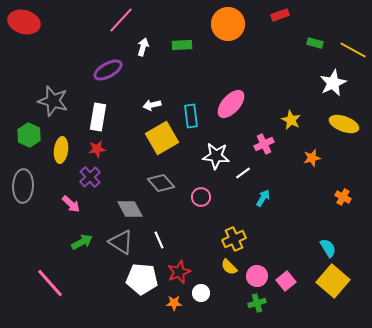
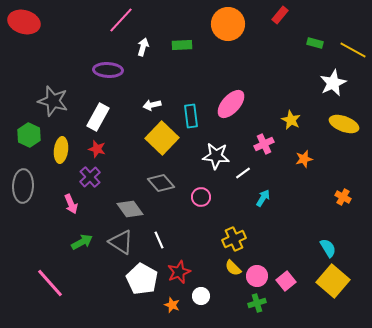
red rectangle at (280, 15): rotated 30 degrees counterclockwise
purple ellipse at (108, 70): rotated 32 degrees clockwise
white rectangle at (98, 117): rotated 20 degrees clockwise
yellow square at (162, 138): rotated 16 degrees counterclockwise
red star at (97, 149): rotated 24 degrees clockwise
orange star at (312, 158): moved 8 px left, 1 px down
pink arrow at (71, 204): rotated 24 degrees clockwise
gray diamond at (130, 209): rotated 8 degrees counterclockwise
yellow semicircle at (229, 267): moved 4 px right, 1 px down
white pentagon at (142, 279): rotated 24 degrees clockwise
white circle at (201, 293): moved 3 px down
orange star at (174, 303): moved 2 px left, 2 px down; rotated 21 degrees clockwise
